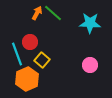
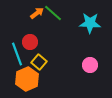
orange arrow: rotated 24 degrees clockwise
yellow square: moved 3 px left, 2 px down
